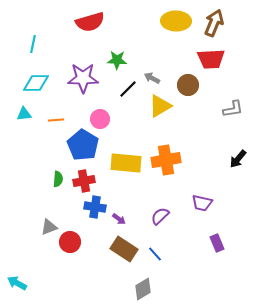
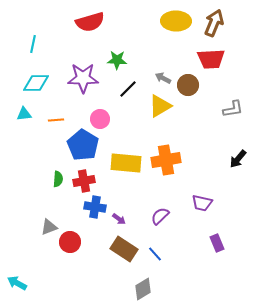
gray arrow: moved 11 px right
